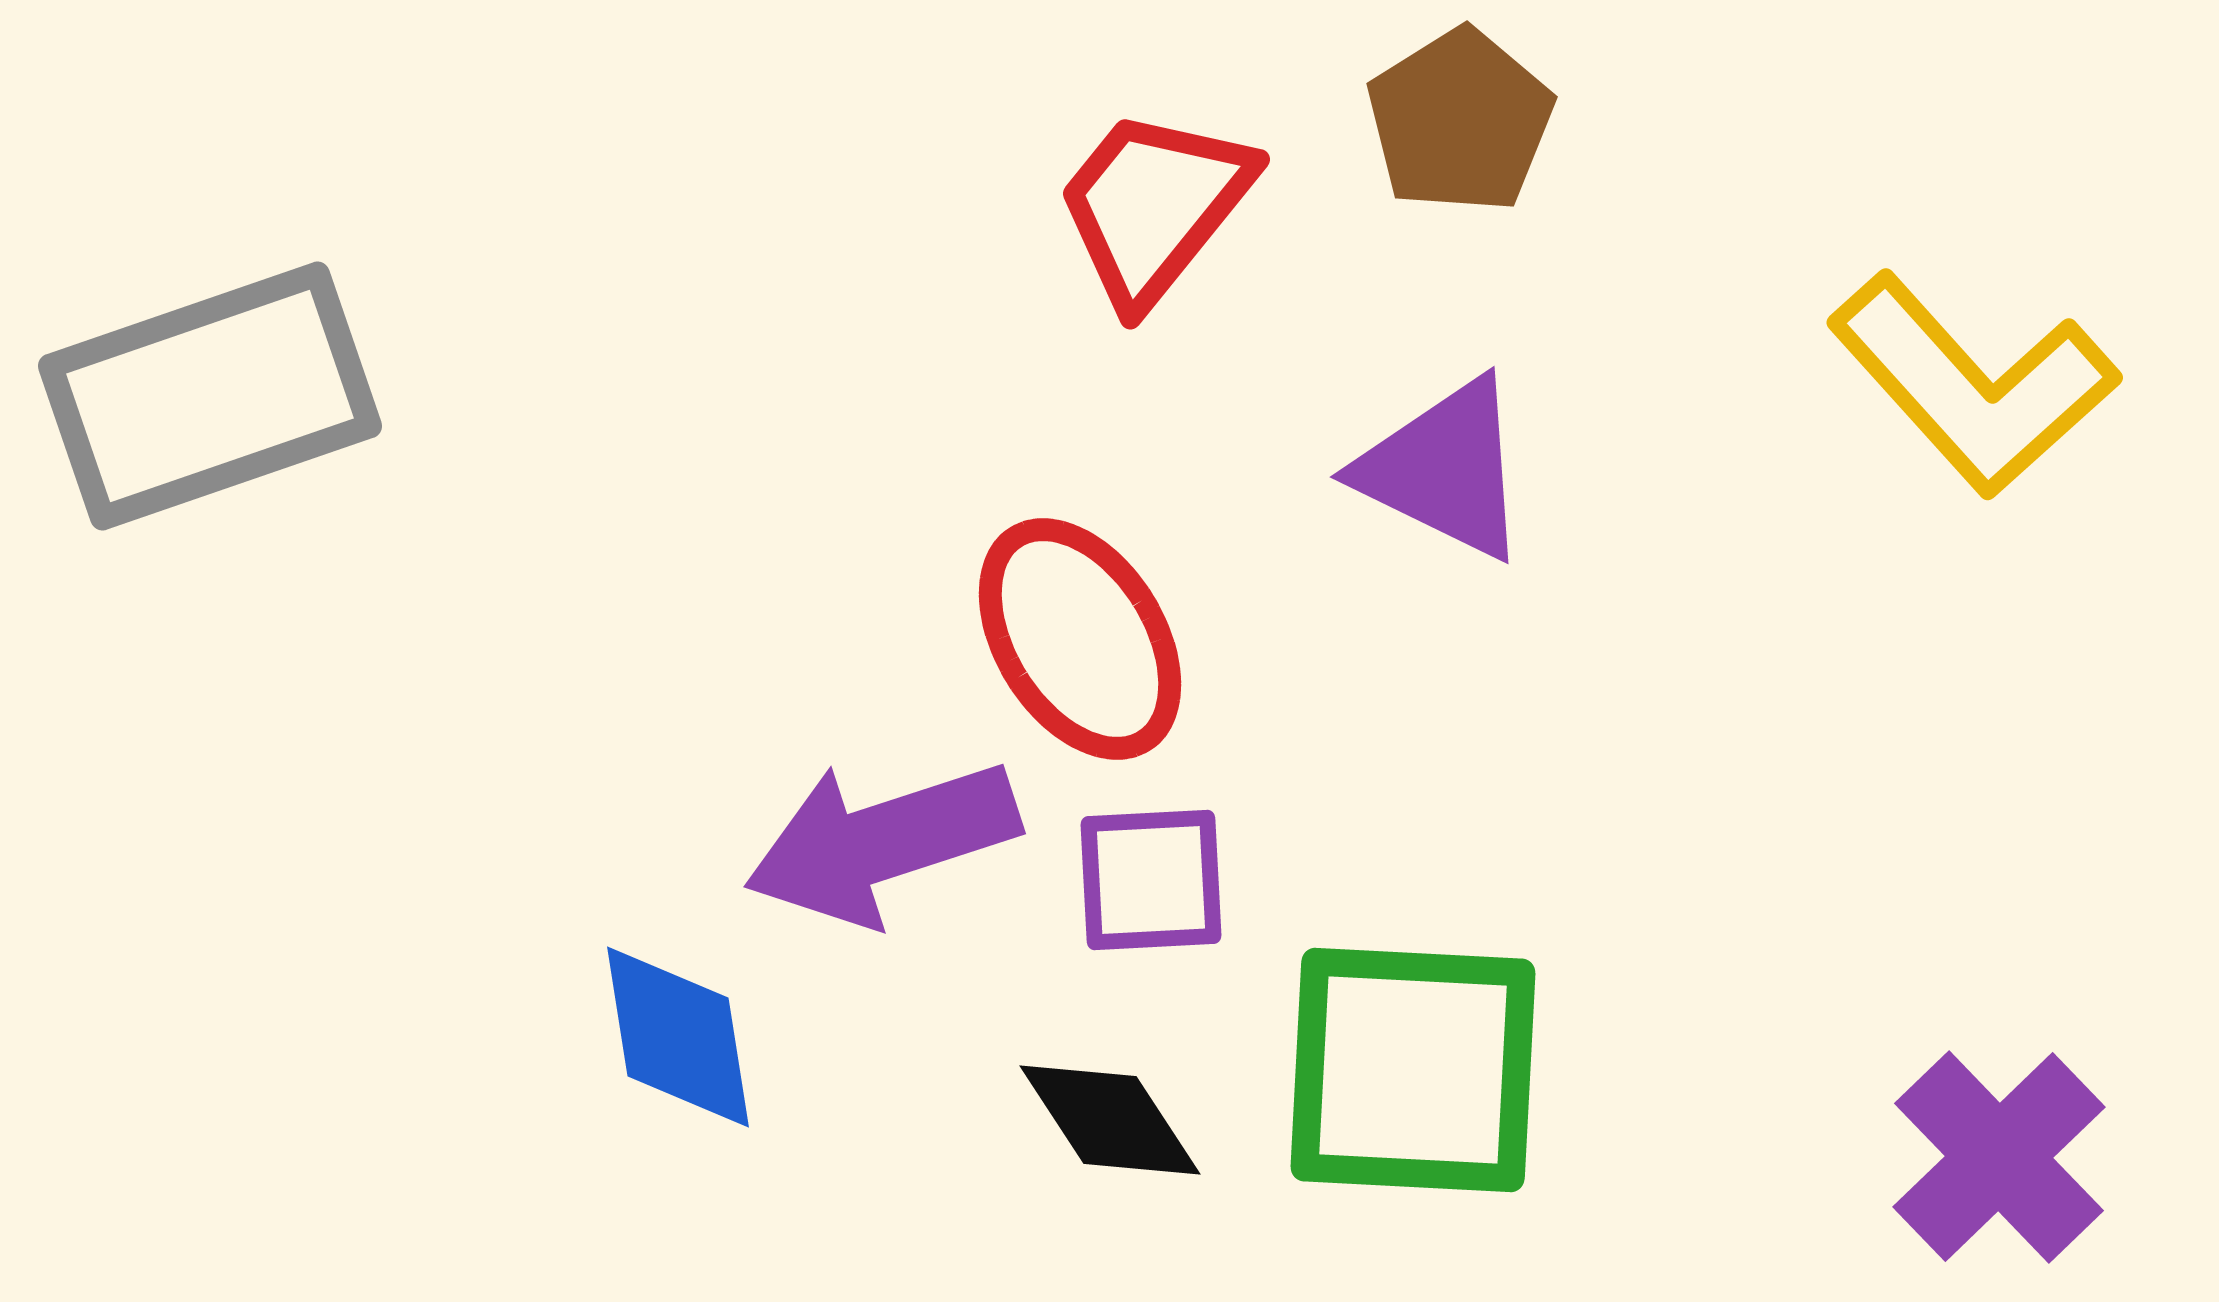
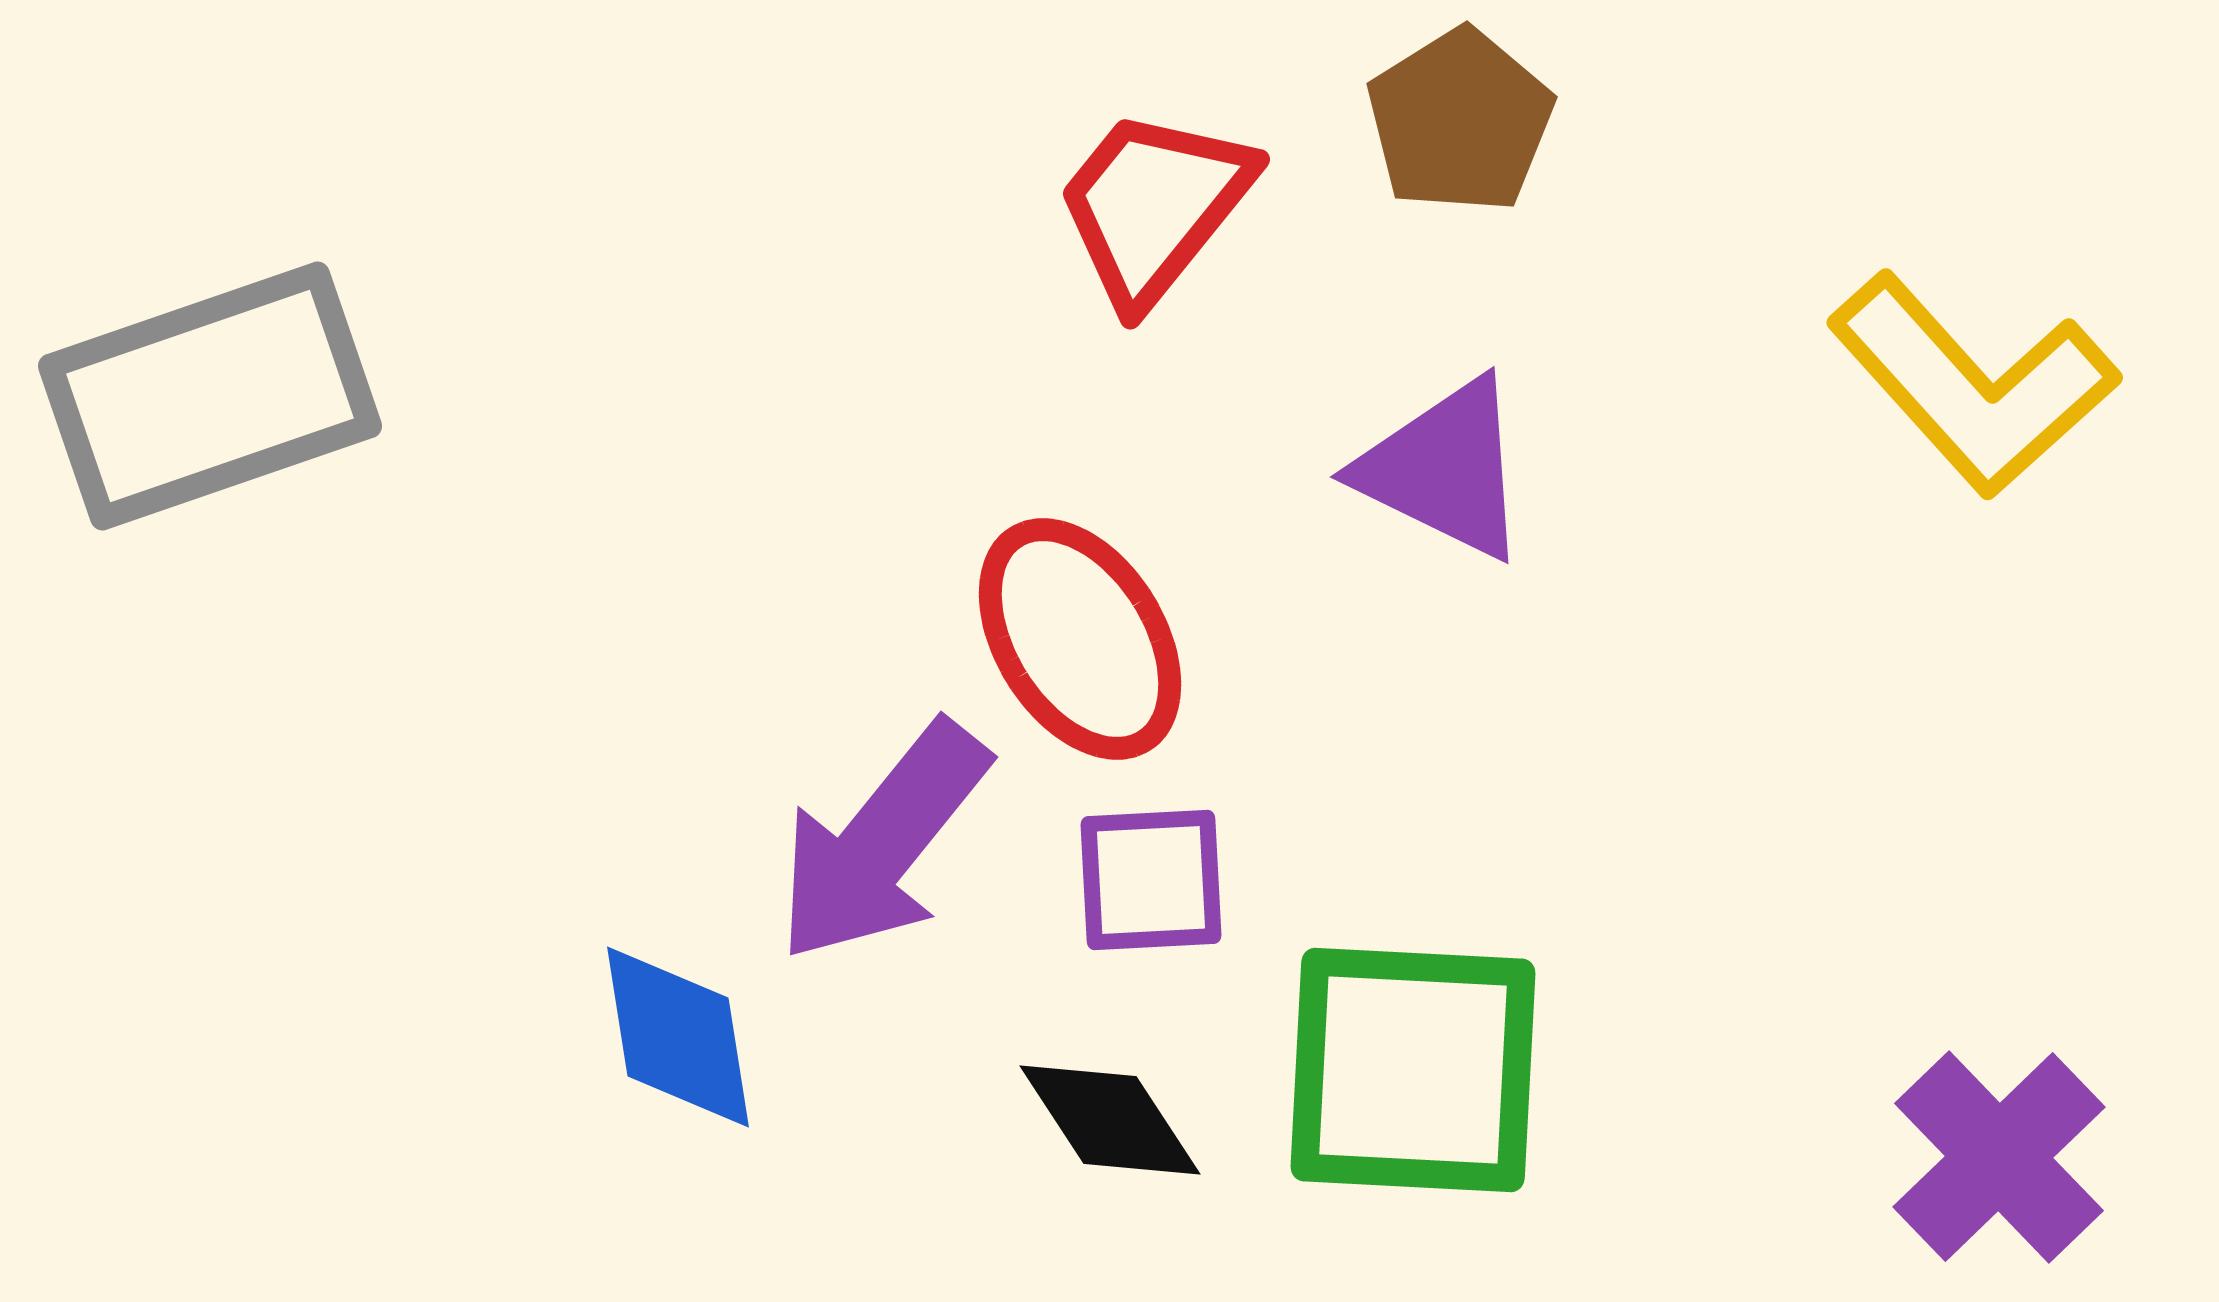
purple arrow: rotated 33 degrees counterclockwise
